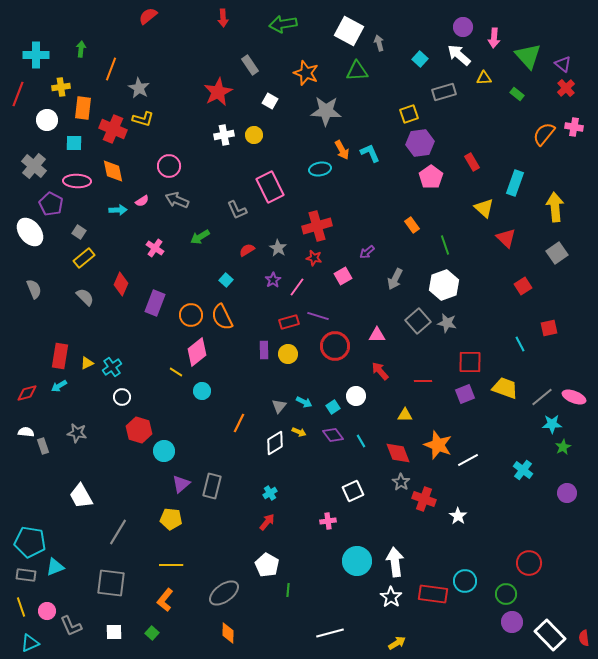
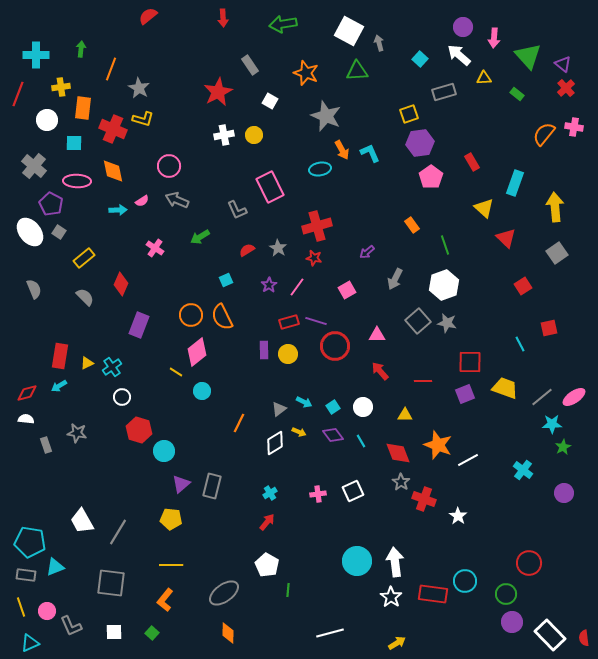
gray star at (326, 111): moved 5 px down; rotated 20 degrees clockwise
gray square at (79, 232): moved 20 px left
pink square at (343, 276): moved 4 px right, 14 px down
cyan square at (226, 280): rotated 24 degrees clockwise
purple star at (273, 280): moved 4 px left, 5 px down
purple rectangle at (155, 303): moved 16 px left, 22 px down
purple line at (318, 316): moved 2 px left, 5 px down
white circle at (356, 396): moved 7 px right, 11 px down
pink ellipse at (574, 397): rotated 55 degrees counterclockwise
gray triangle at (279, 406): moved 3 px down; rotated 14 degrees clockwise
white semicircle at (26, 432): moved 13 px up
gray rectangle at (43, 446): moved 3 px right, 1 px up
purple circle at (567, 493): moved 3 px left
white trapezoid at (81, 496): moved 1 px right, 25 px down
pink cross at (328, 521): moved 10 px left, 27 px up
